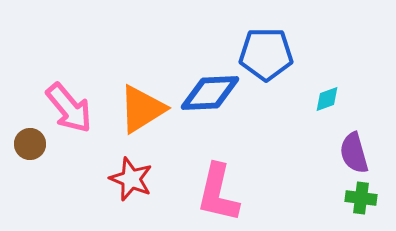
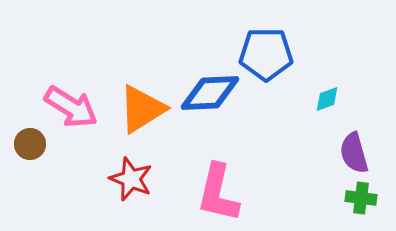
pink arrow: moved 2 px right, 1 px up; rotated 18 degrees counterclockwise
